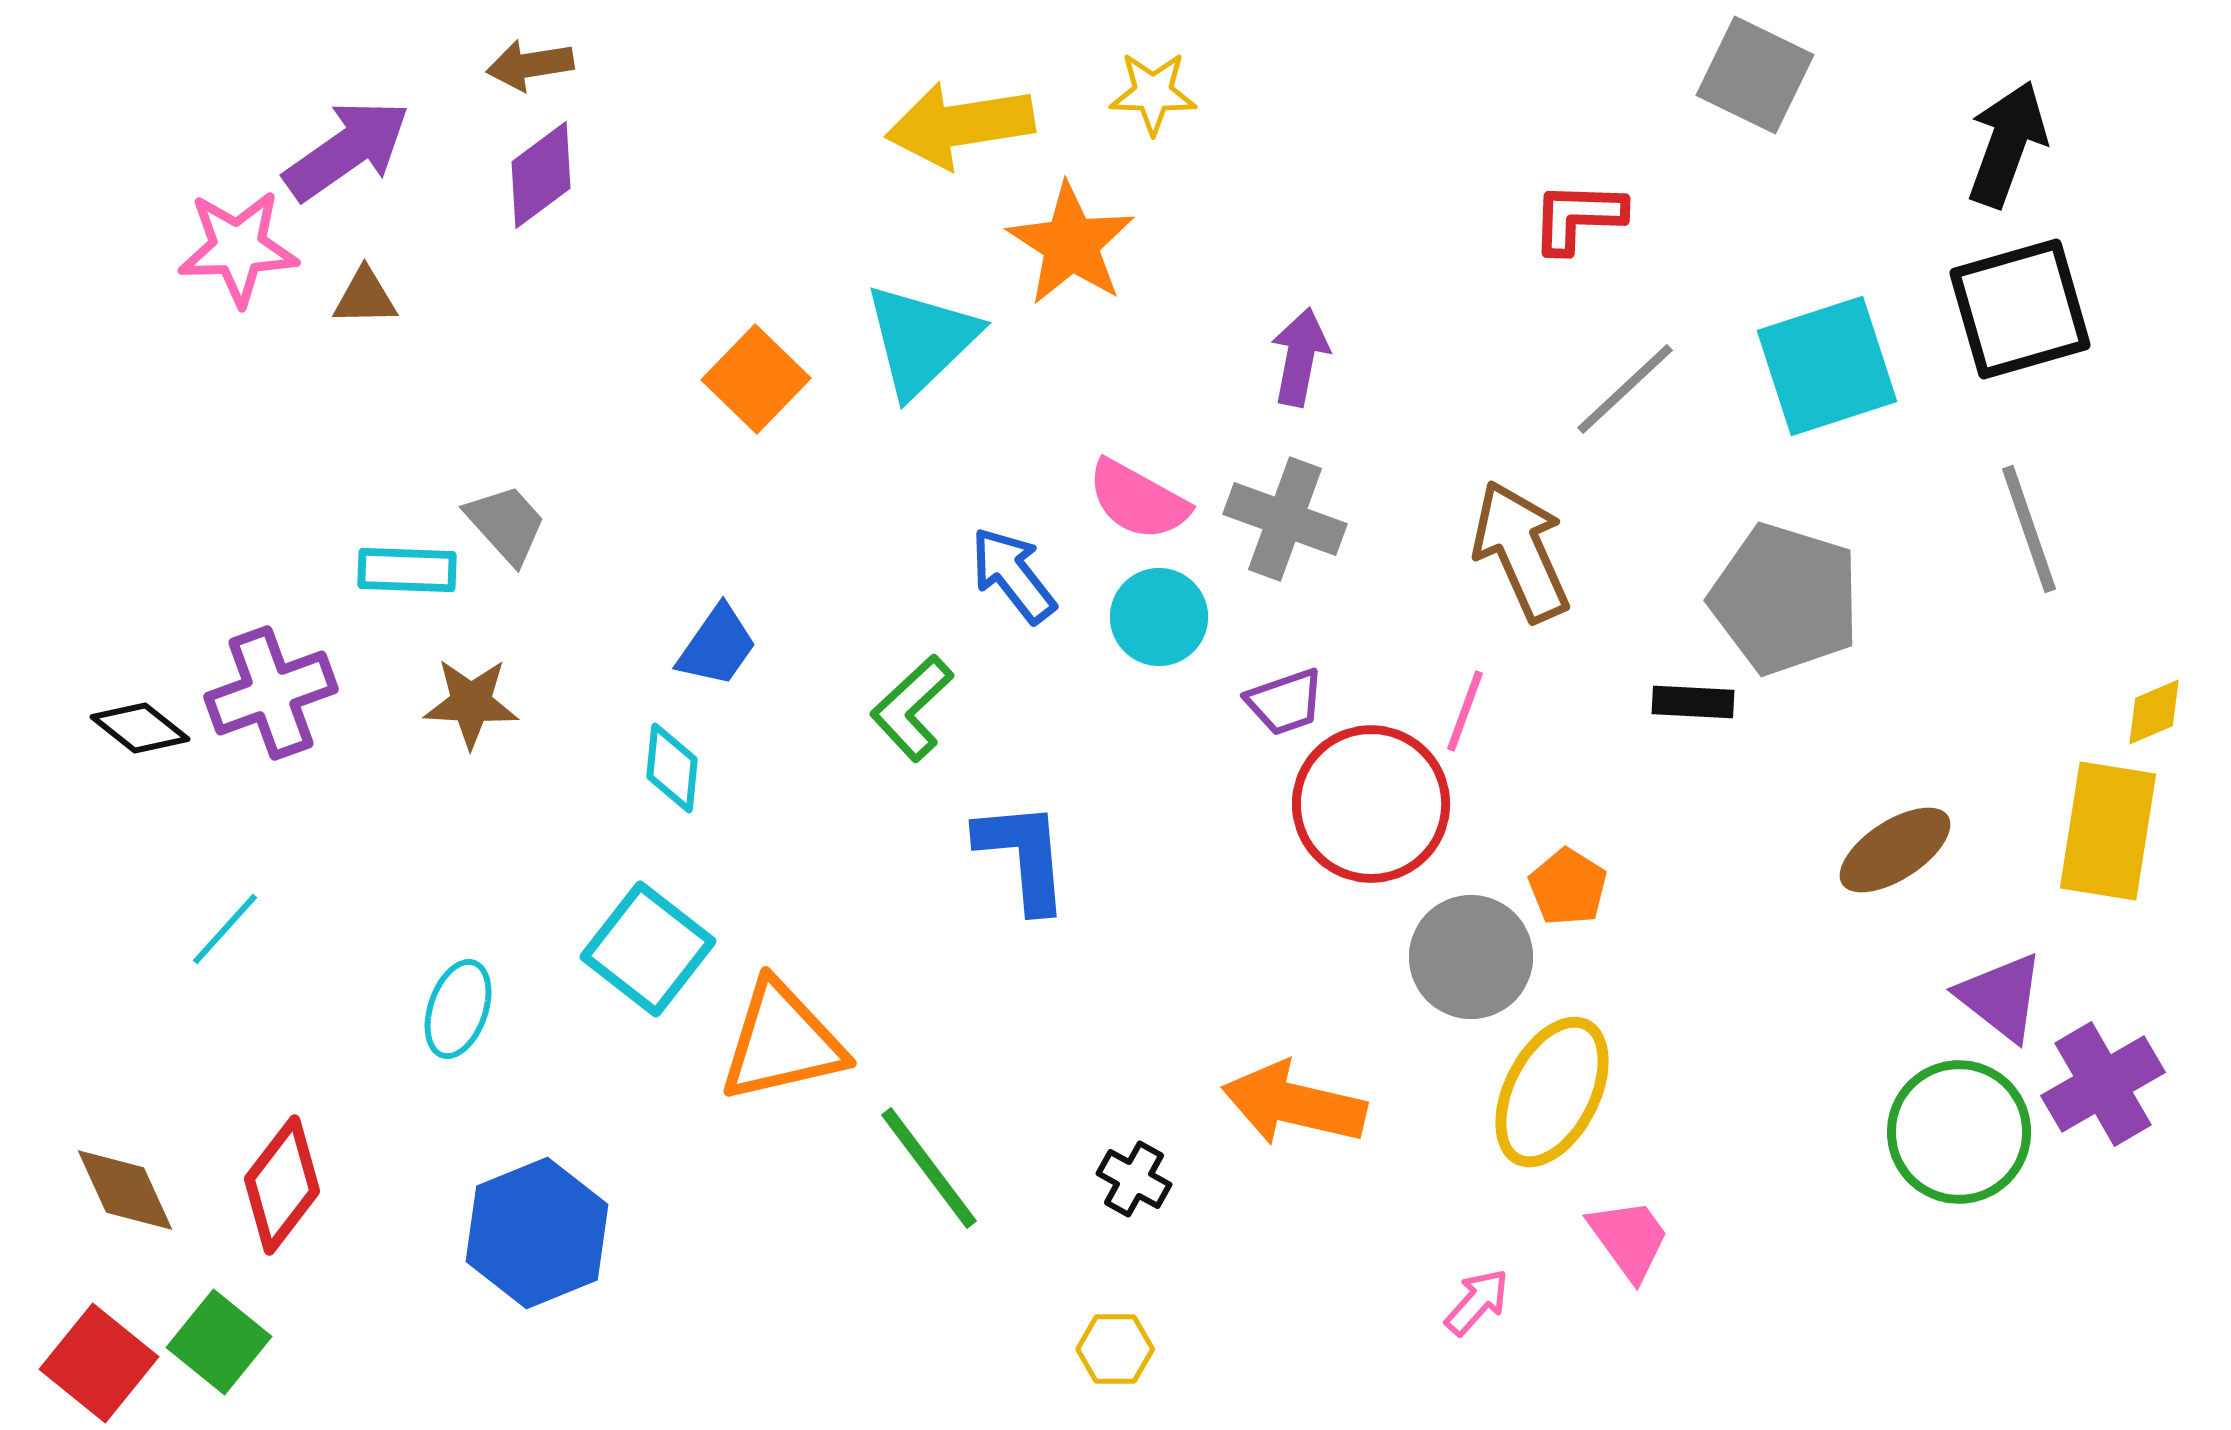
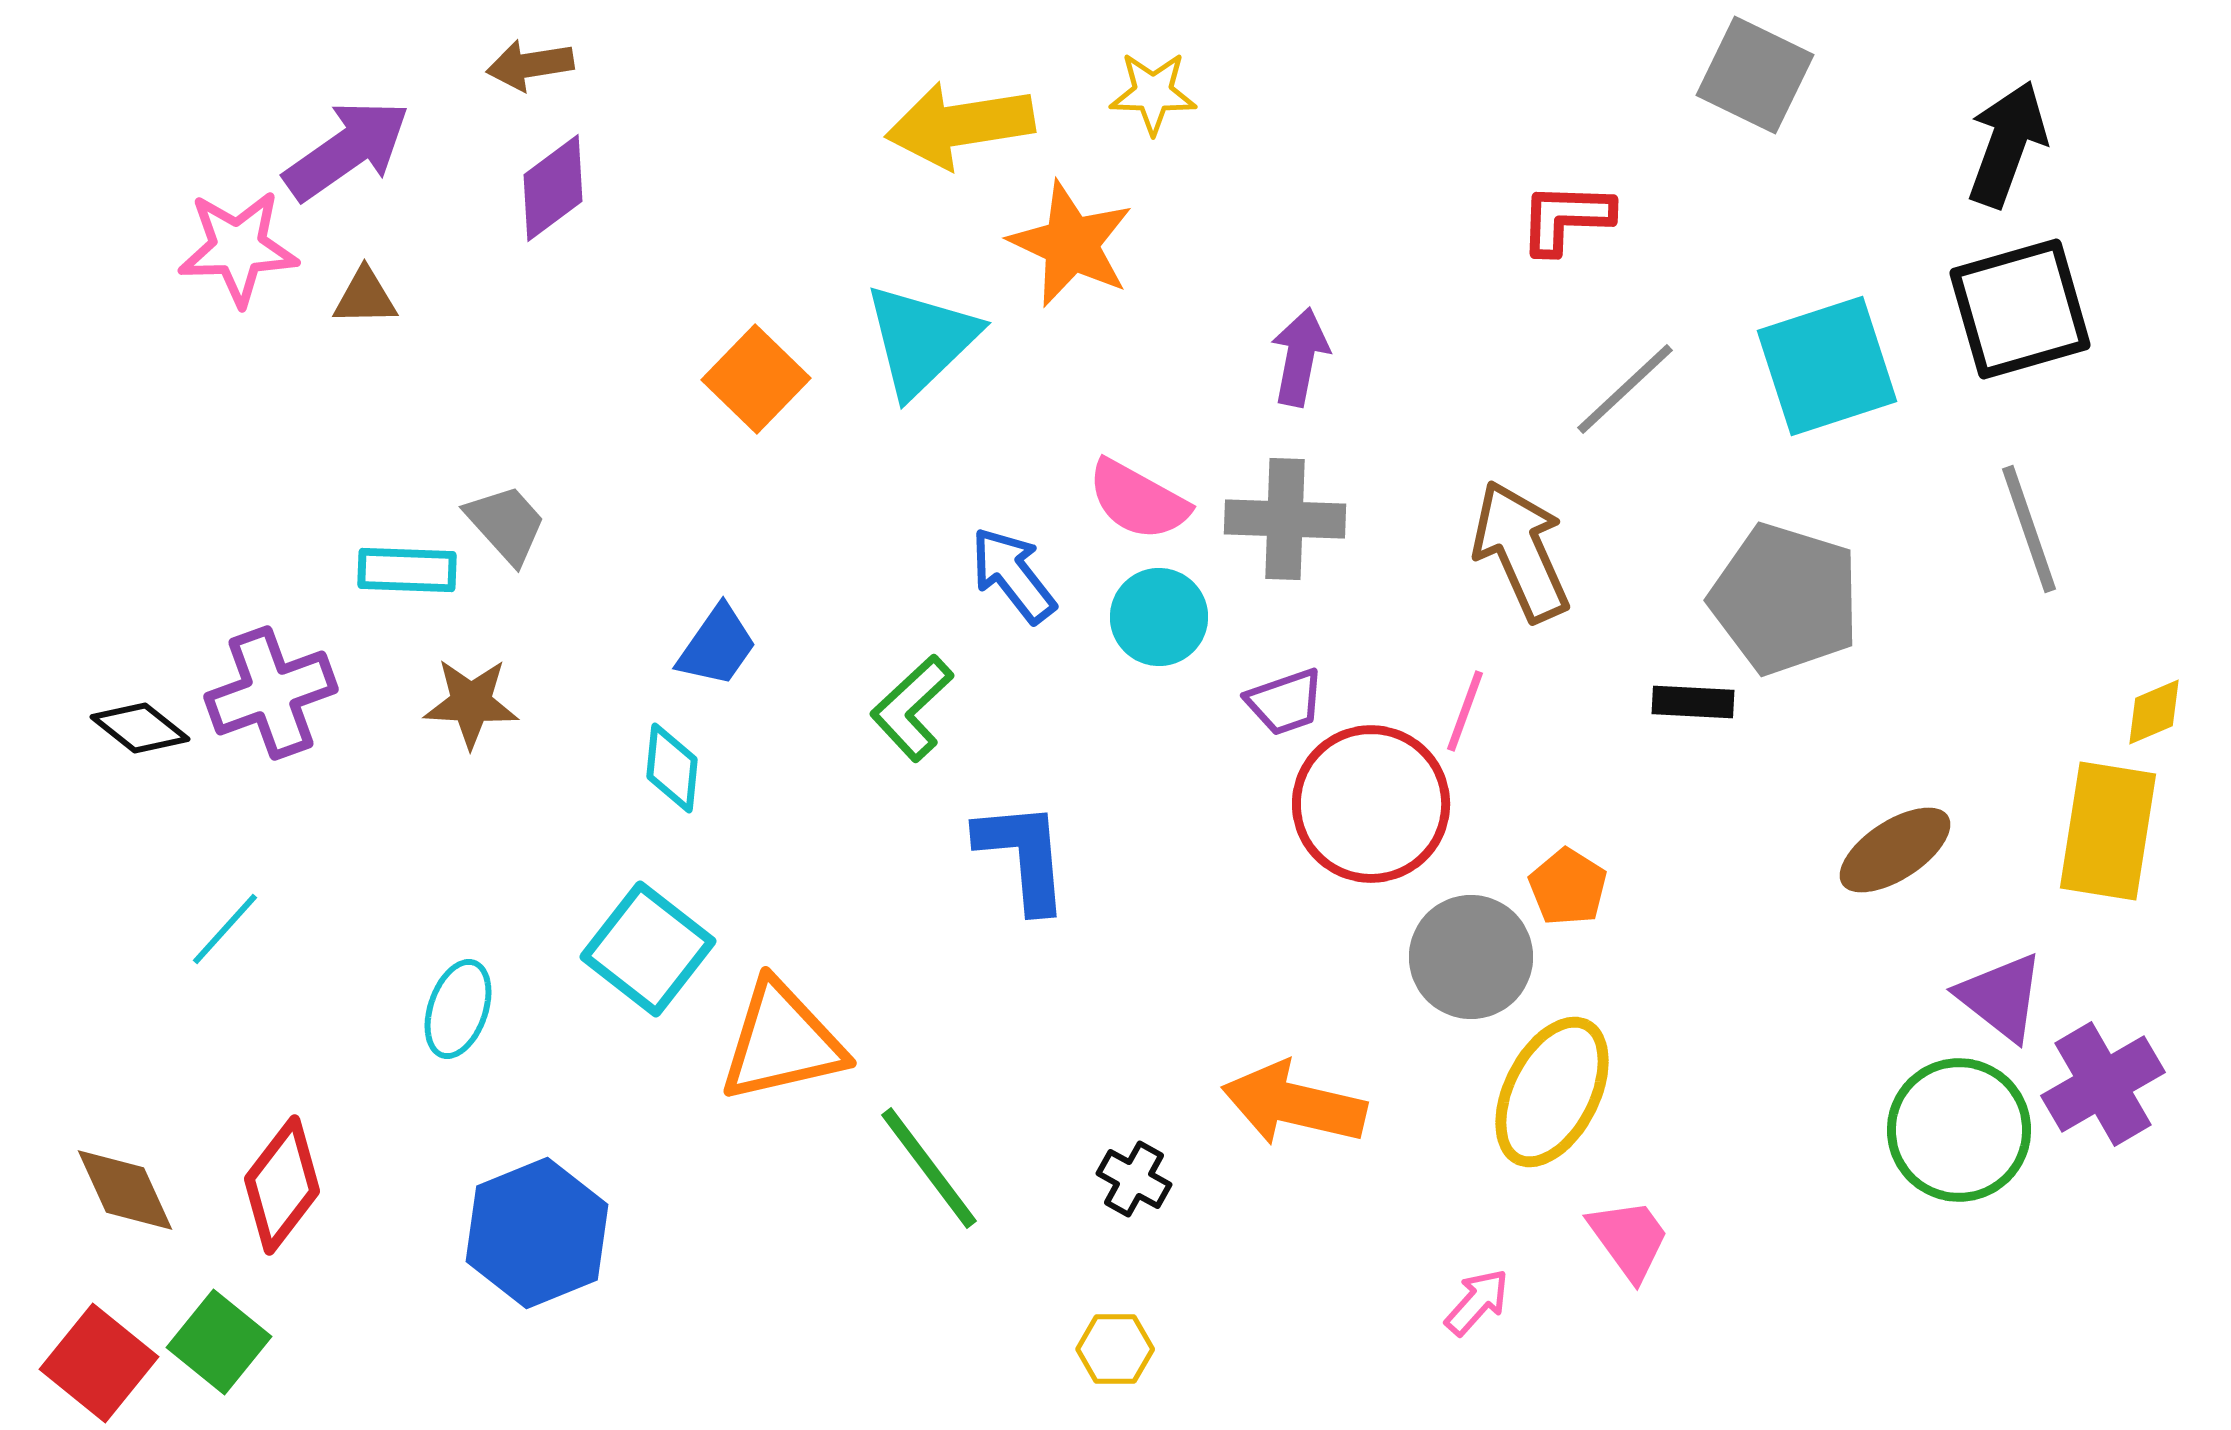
purple diamond at (541, 175): moved 12 px right, 13 px down
red L-shape at (1578, 217): moved 12 px left, 1 px down
orange star at (1071, 244): rotated 8 degrees counterclockwise
gray cross at (1285, 519): rotated 18 degrees counterclockwise
green circle at (1959, 1132): moved 2 px up
